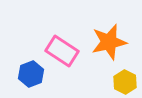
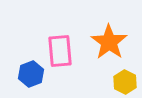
orange star: rotated 24 degrees counterclockwise
pink rectangle: moved 2 px left; rotated 52 degrees clockwise
